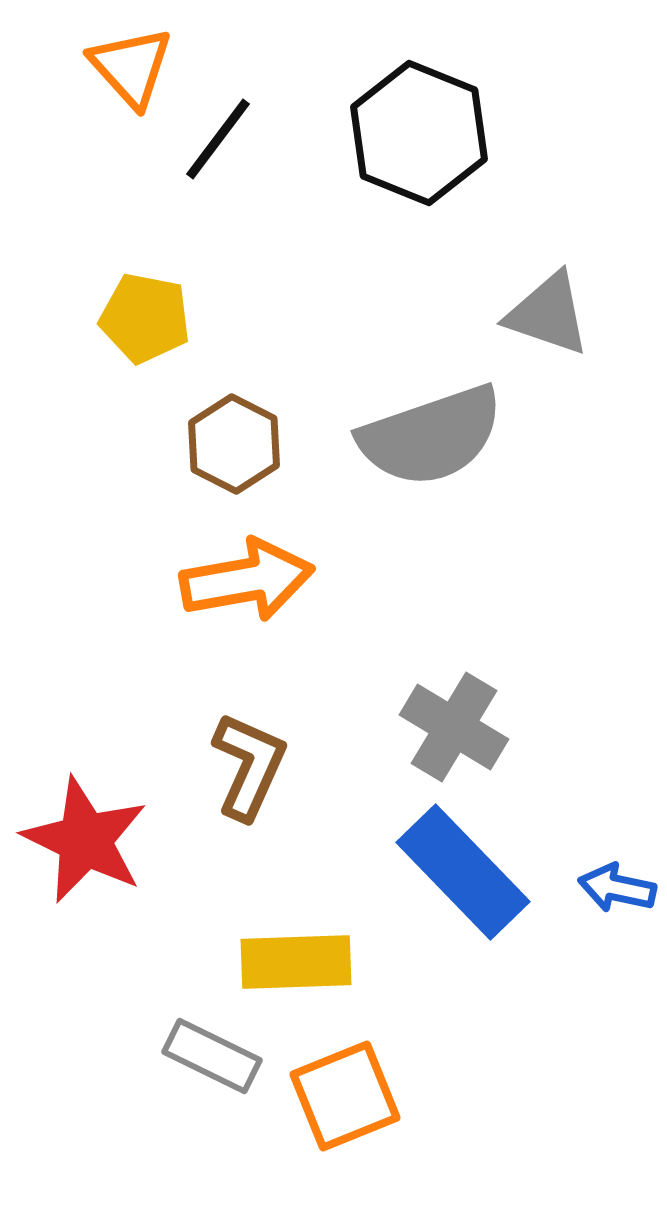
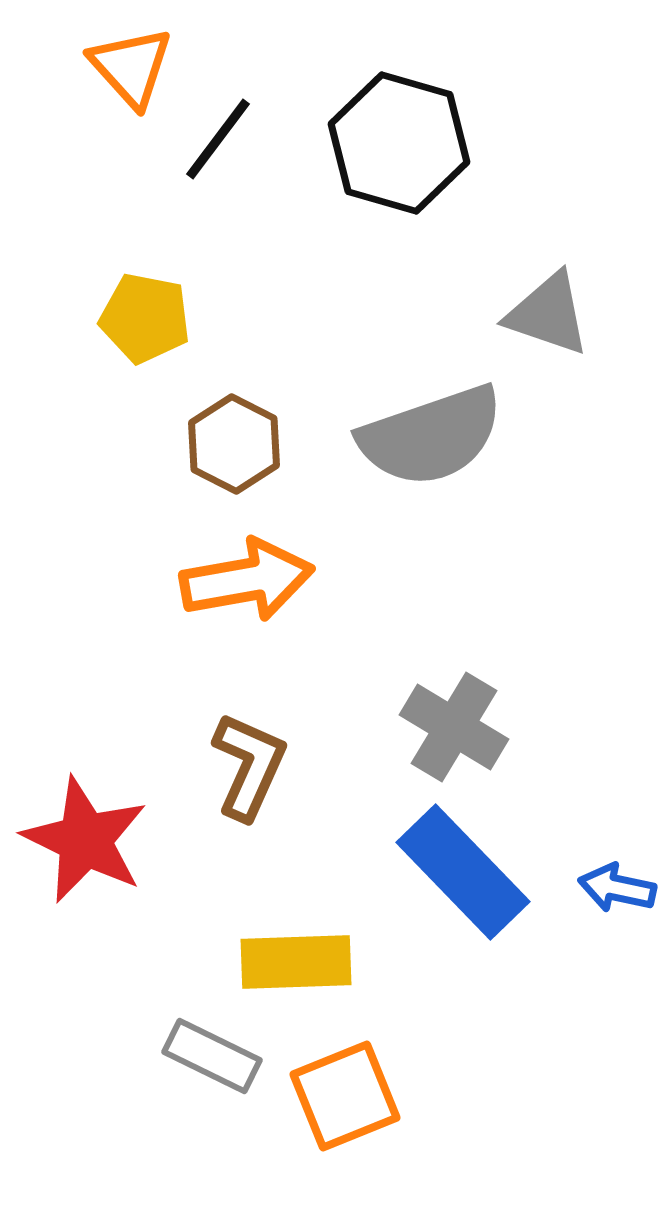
black hexagon: moved 20 px left, 10 px down; rotated 6 degrees counterclockwise
